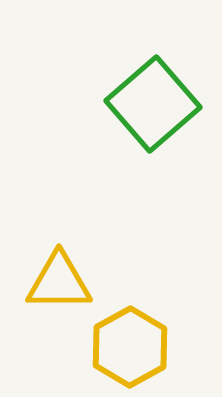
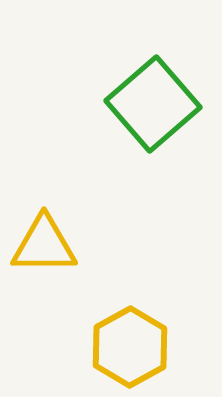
yellow triangle: moved 15 px left, 37 px up
